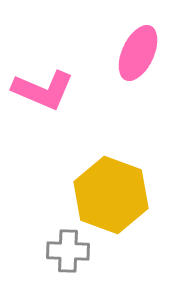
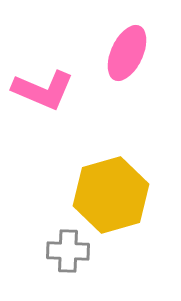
pink ellipse: moved 11 px left
yellow hexagon: rotated 24 degrees clockwise
